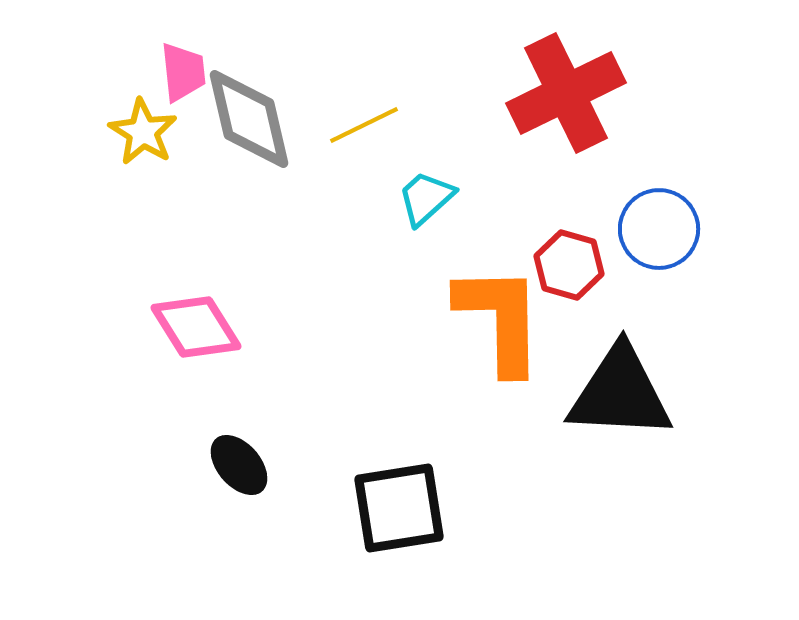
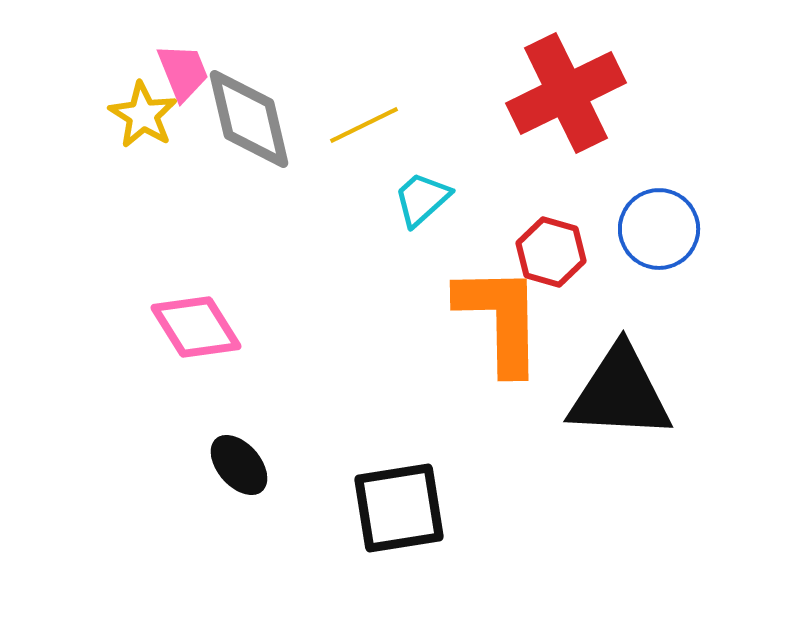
pink trapezoid: rotated 16 degrees counterclockwise
yellow star: moved 17 px up
cyan trapezoid: moved 4 px left, 1 px down
red hexagon: moved 18 px left, 13 px up
